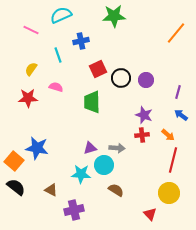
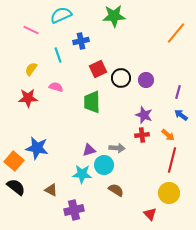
purple triangle: moved 1 px left, 2 px down
red line: moved 1 px left
cyan star: moved 1 px right
